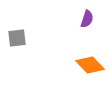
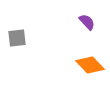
purple semicircle: moved 3 px down; rotated 60 degrees counterclockwise
